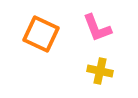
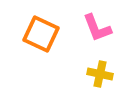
yellow cross: moved 3 px down
